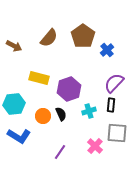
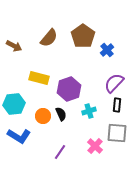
black rectangle: moved 6 px right
